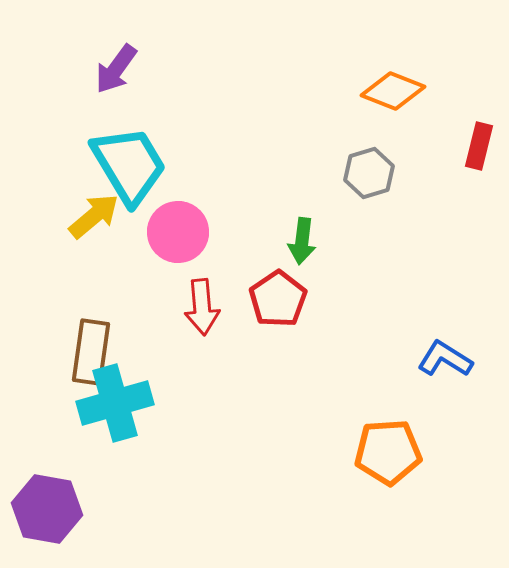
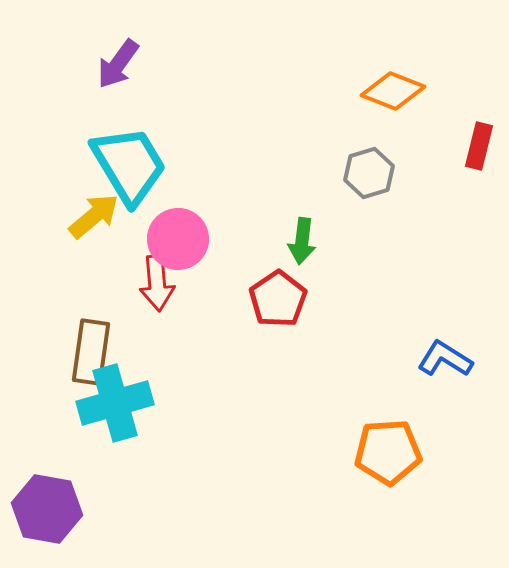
purple arrow: moved 2 px right, 5 px up
pink circle: moved 7 px down
red arrow: moved 45 px left, 24 px up
